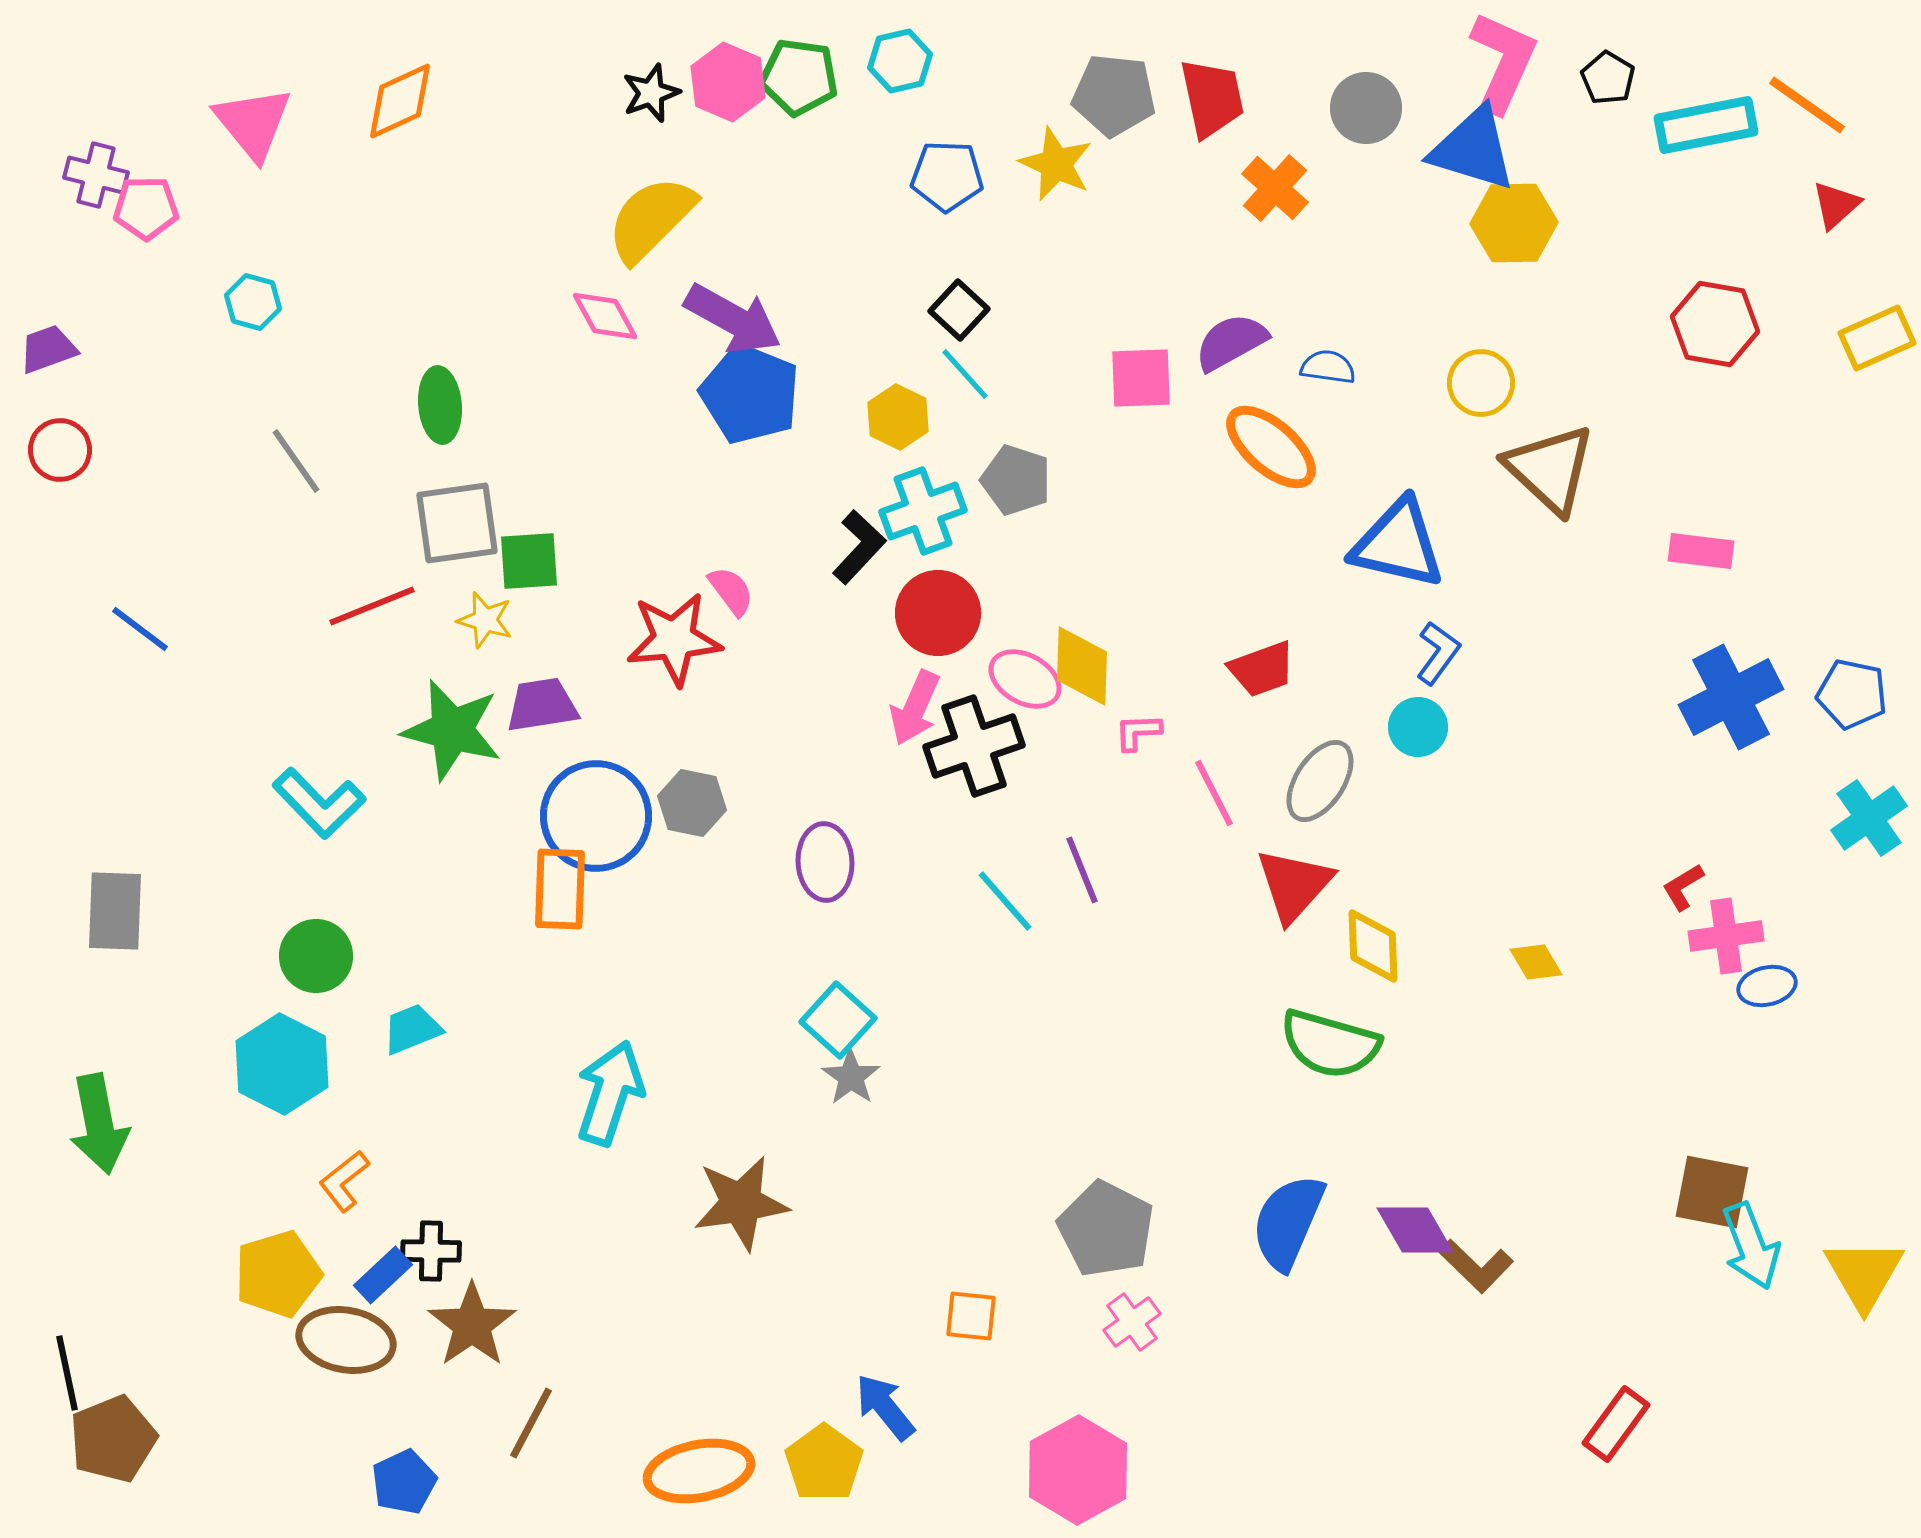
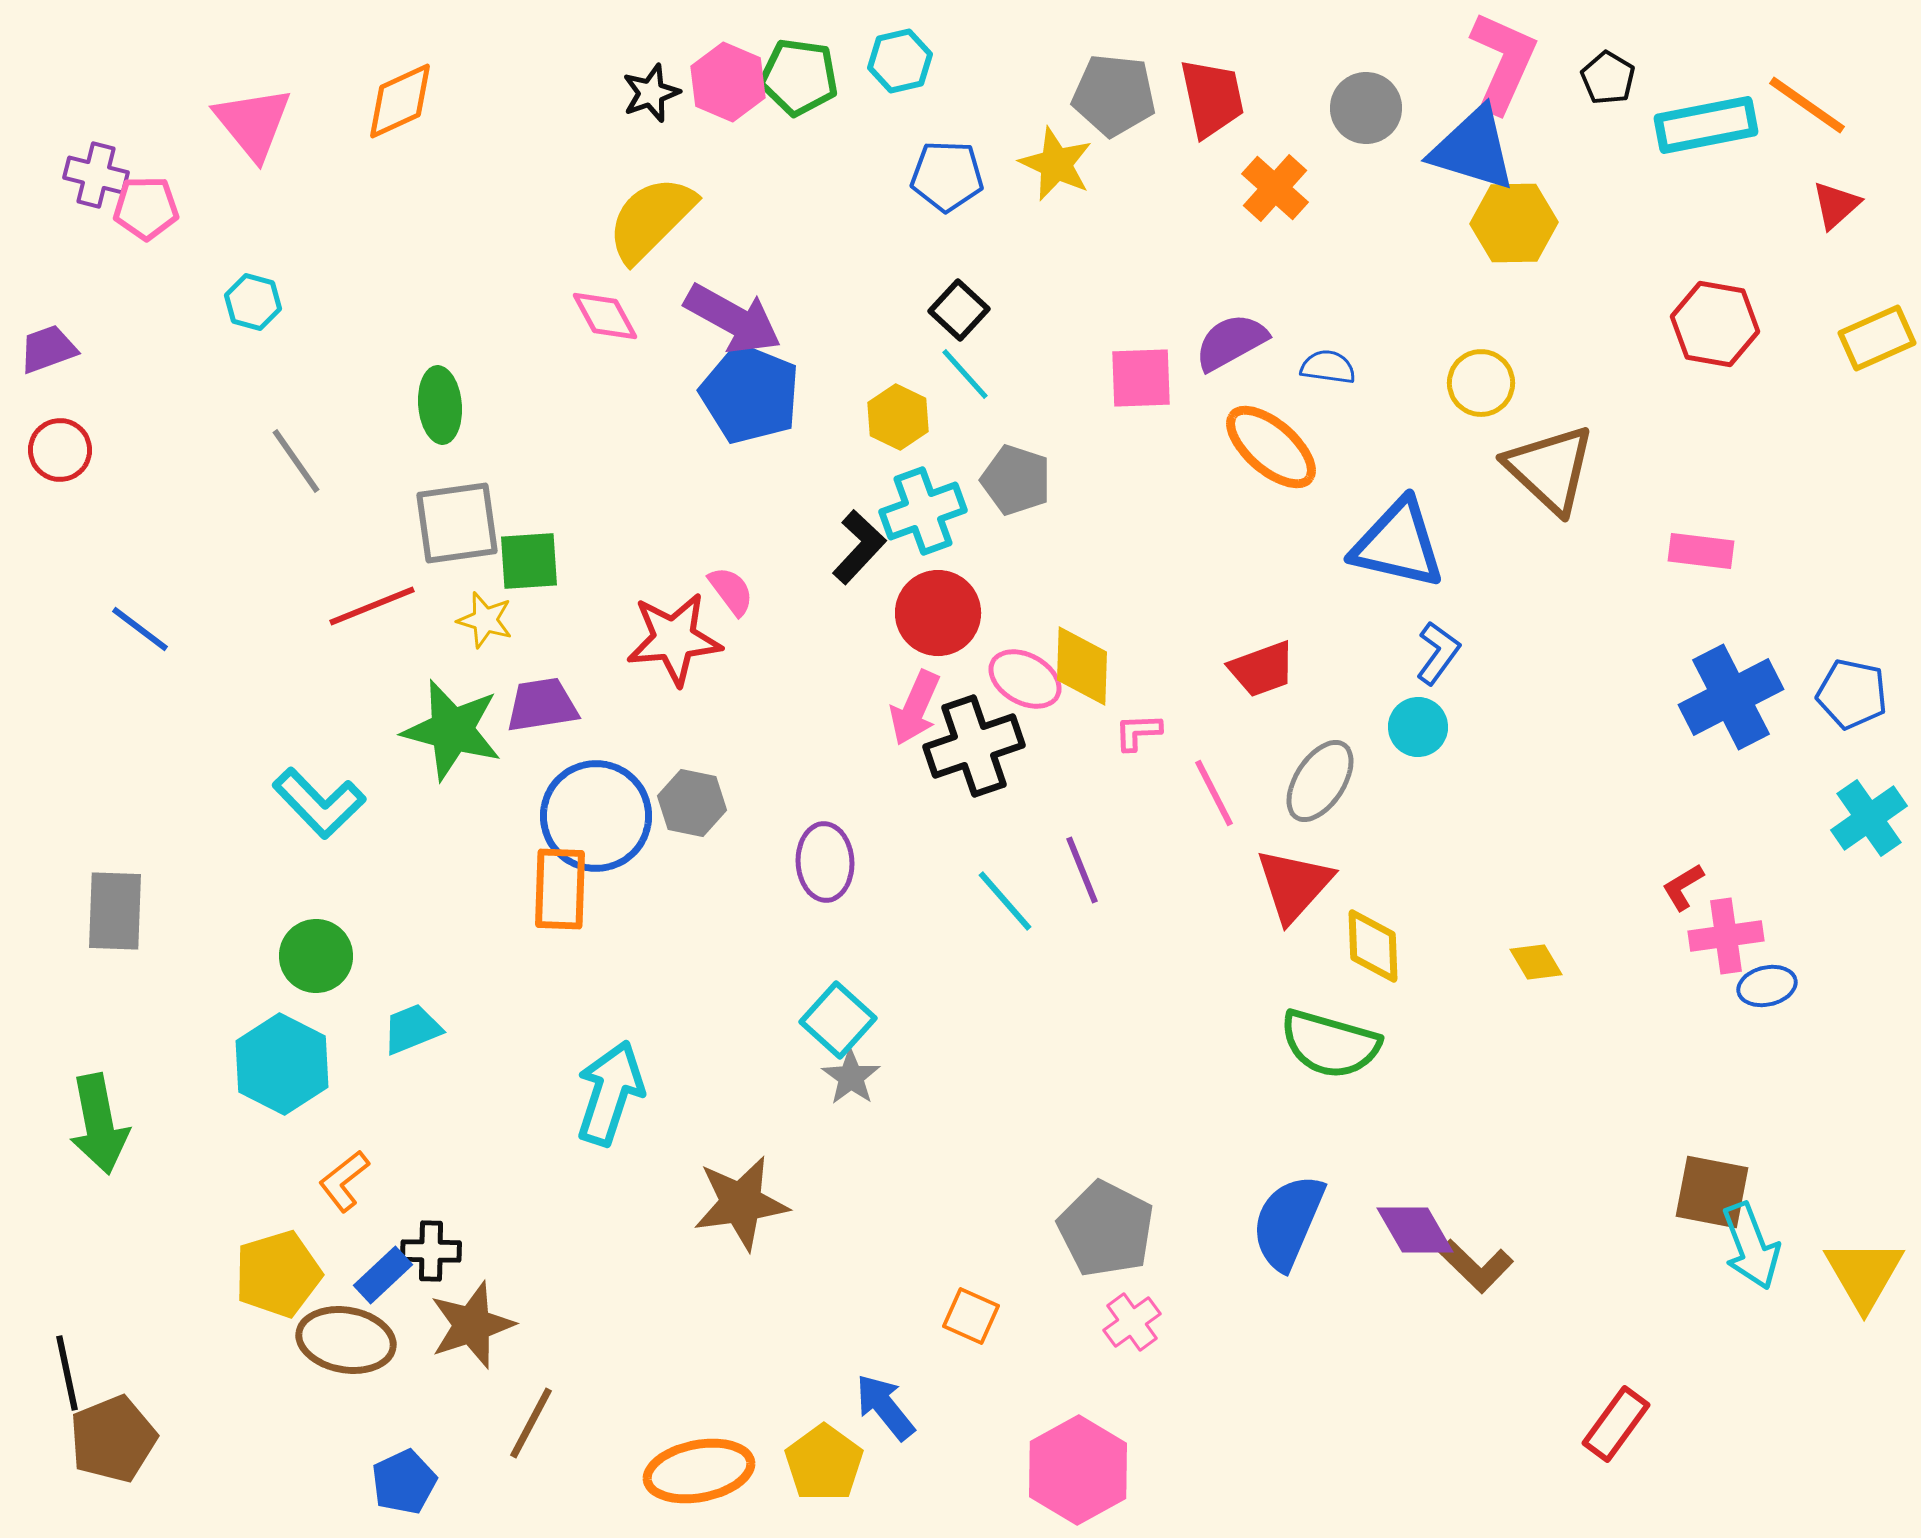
orange square at (971, 1316): rotated 18 degrees clockwise
brown star at (472, 1325): rotated 16 degrees clockwise
